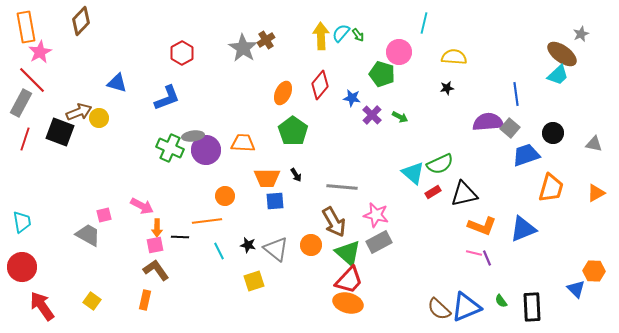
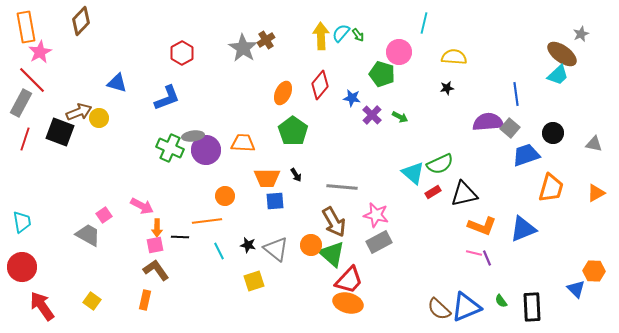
pink square at (104, 215): rotated 21 degrees counterclockwise
green triangle at (348, 253): moved 16 px left, 1 px down
